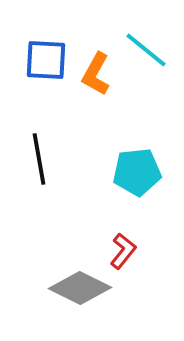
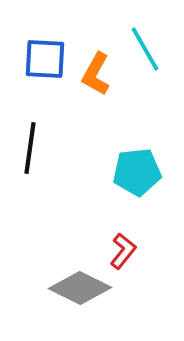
cyan line: moved 1 px left, 1 px up; rotated 21 degrees clockwise
blue square: moved 1 px left, 1 px up
black line: moved 9 px left, 11 px up; rotated 18 degrees clockwise
